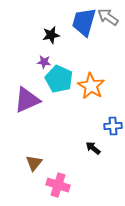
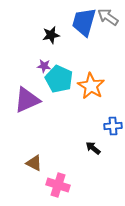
purple star: moved 4 px down
brown triangle: rotated 42 degrees counterclockwise
